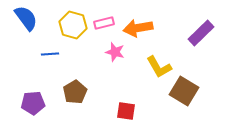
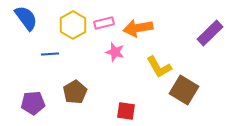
yellow hexagon: rotated 16 degrees clockwise
purple rectangle: moved 9 px right
brown square: moved 1 px up
